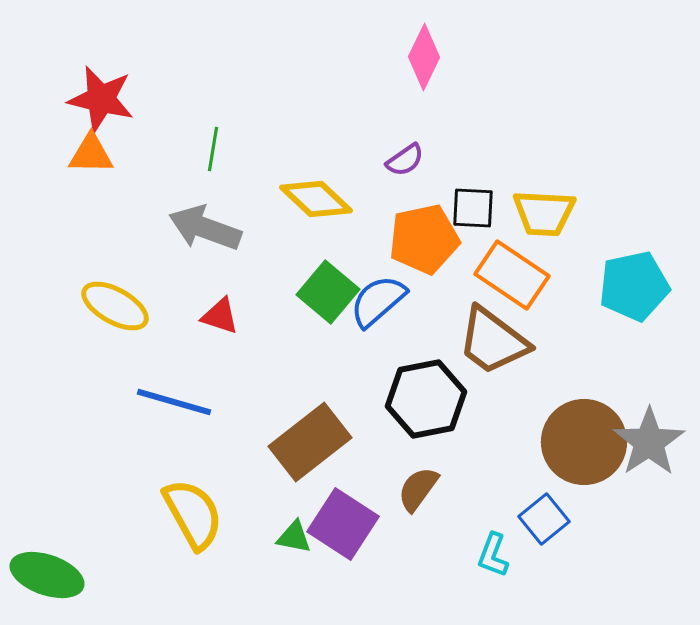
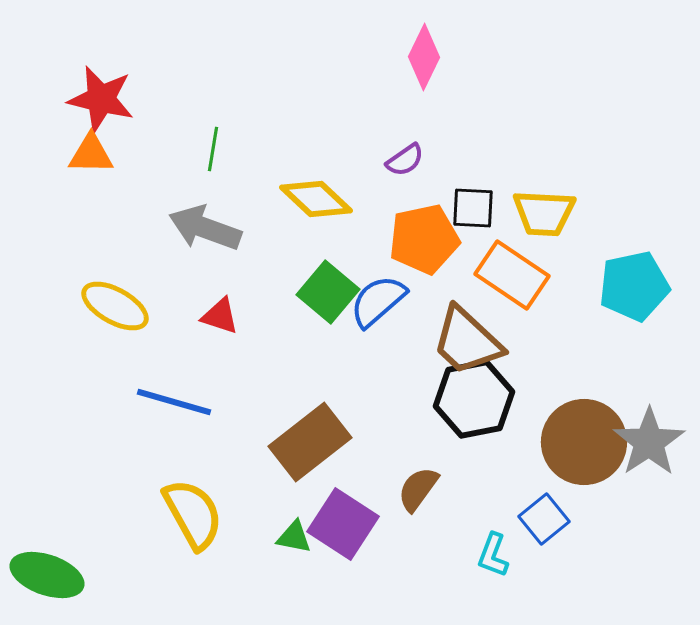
brown trapezoid: moved 26 px left; rotated 6 degrees clockwise
black hexagon: moved 48 px right
